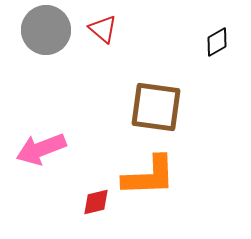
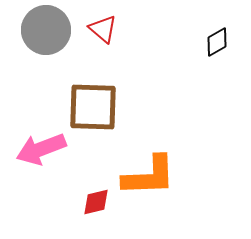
brown square: moved 63 px left; rotated 6 degrees counterclockwise
